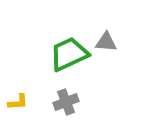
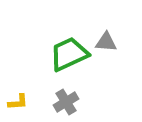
gray cross: rotated 10 degrees counterclockwise
